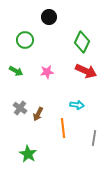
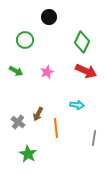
pink star: rotated 16 degrees counterclockwise
gray cross: moved 2 px left, 14 px down
orange line: moved 7 px left
